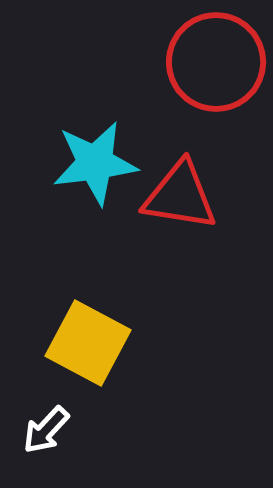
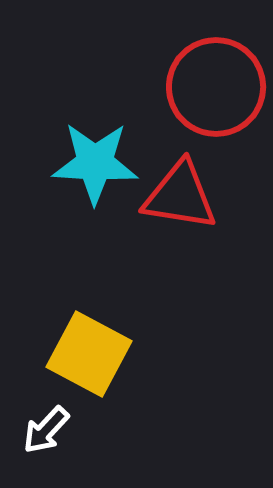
red circle: moved 25 px down
cyan star: rotated 10 degrees clockwise
yellow square: moved 1 px right, 11 px down
